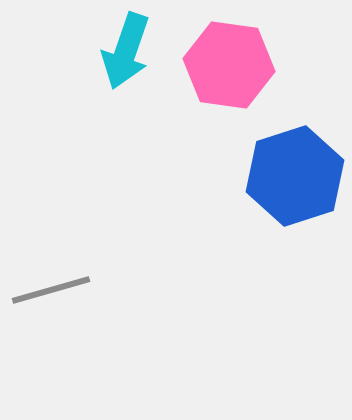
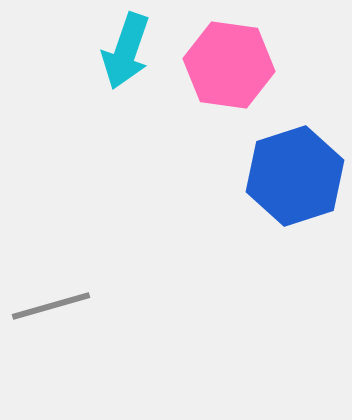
gray line: moved 16 px down
